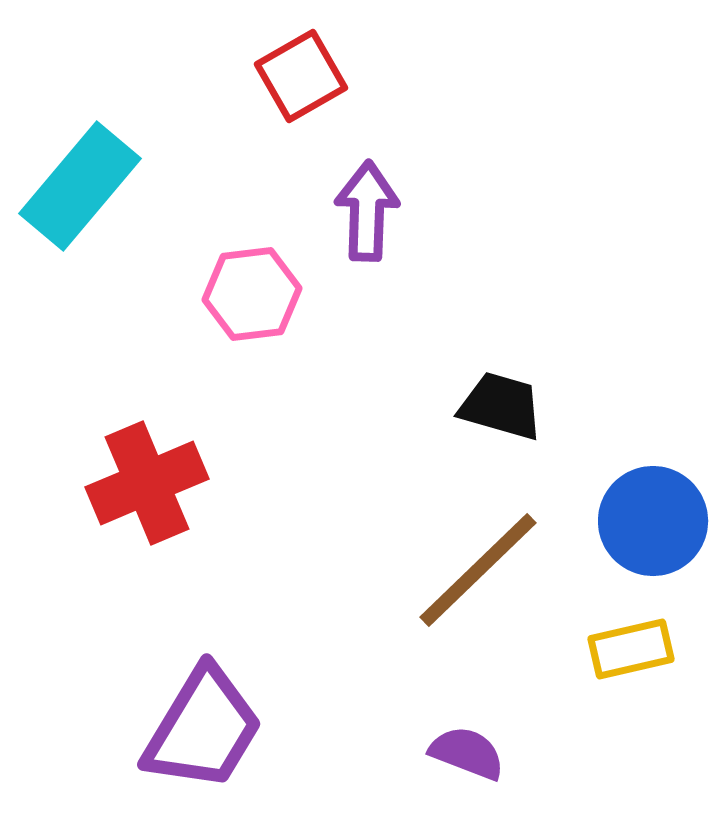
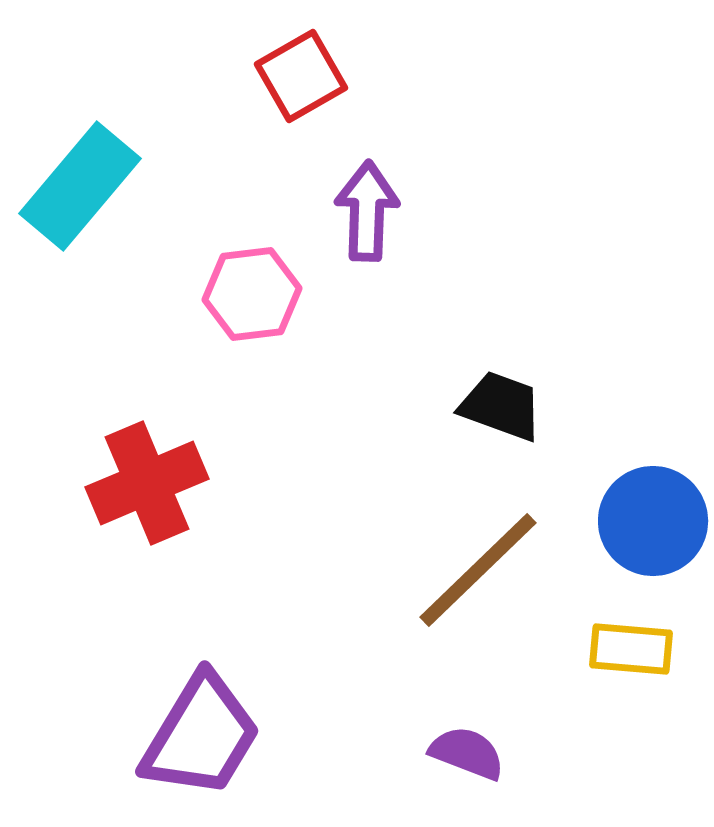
black trapezoid: rotated 4 degrees clockwise
yellow rectangle: rotated 18 degrees clockwise
purple trapezoid: moved 2 px left, 7 px down
